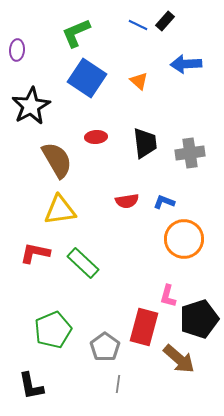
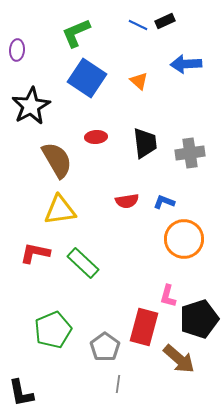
black rectangle: rotated 24 degrees clockwise
black L-shape: moved 10 px left, 7 px down
